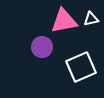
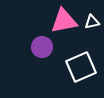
white triangle: moved 1 px right, 3 px down
